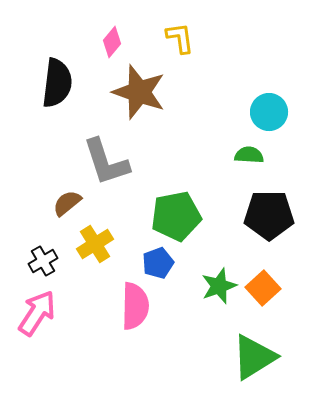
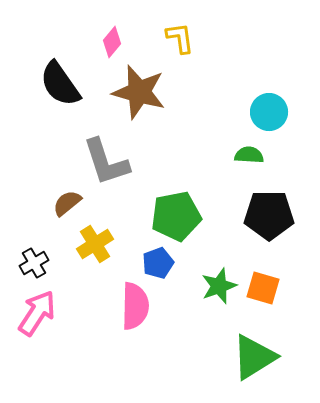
black semicircle: moved 3 px right, 1 px down; rotated 138 degrees clockwise
brown star: rotated 4 degrees counterclockwise
black cross: moved 9 px left, 2 px down
orange square: rotated 32 degrees counterclockwise
